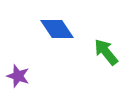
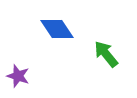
green arrow: moved 2 px down
